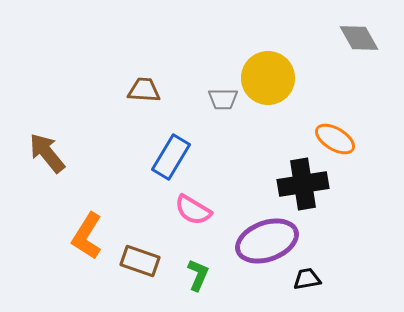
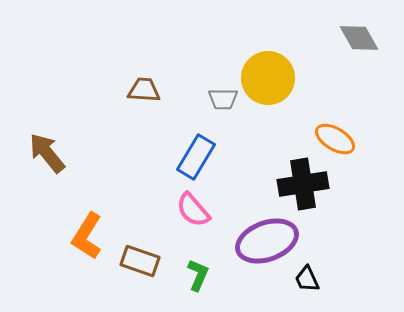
blue rectangle: moved 25 px right
pink semicircle: rotated 18 degrees clockwise
black trapezoid: rotated 104 degrees counterclockwise
